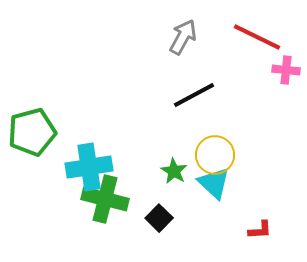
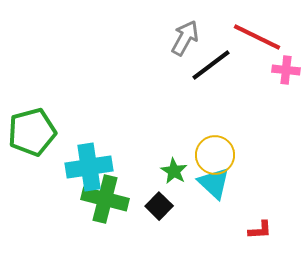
gray arrow: moved 2 px right, 1 px down
black line: moved 17 px right, 30 px up; rotated 9 degrees counterclockwise
black square: moved 12 px up
